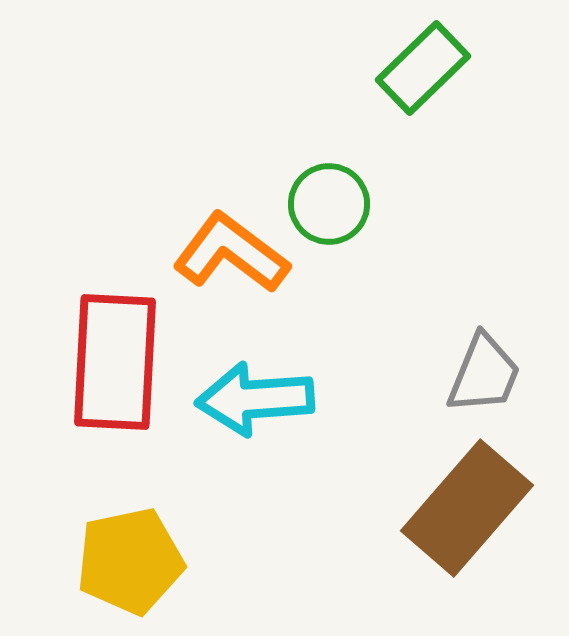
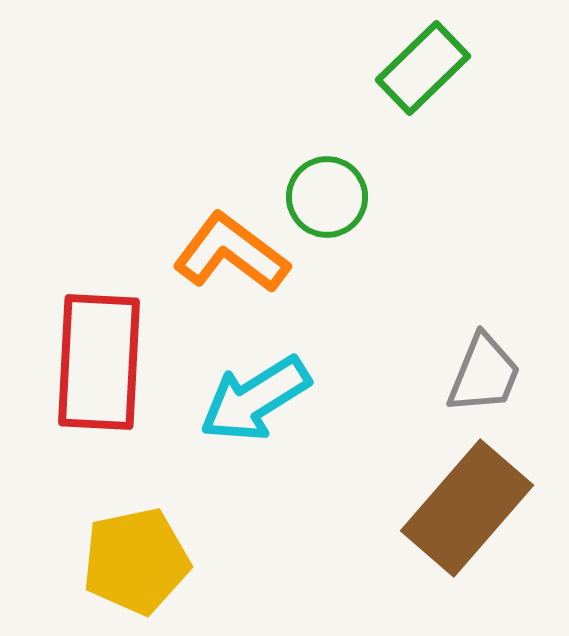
green circle: moved 2 px left, 7 px up
red rectangle: moved 16 px left
cyan arrow: rotated 28 degrees counterclockwise
yellow pentagon: moved 6 px right
